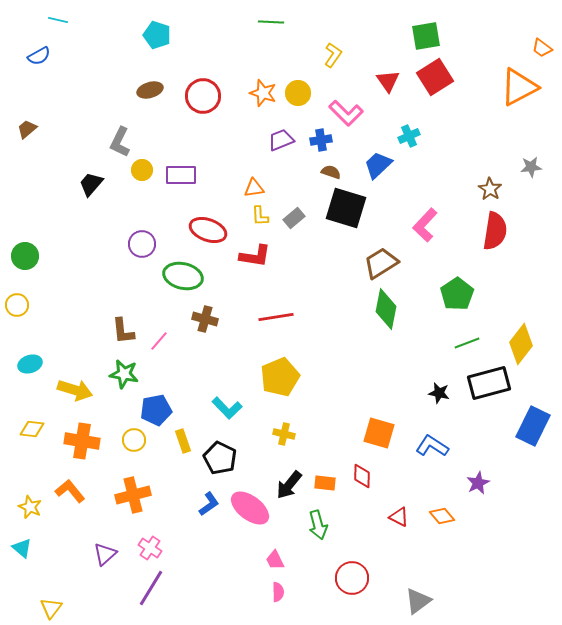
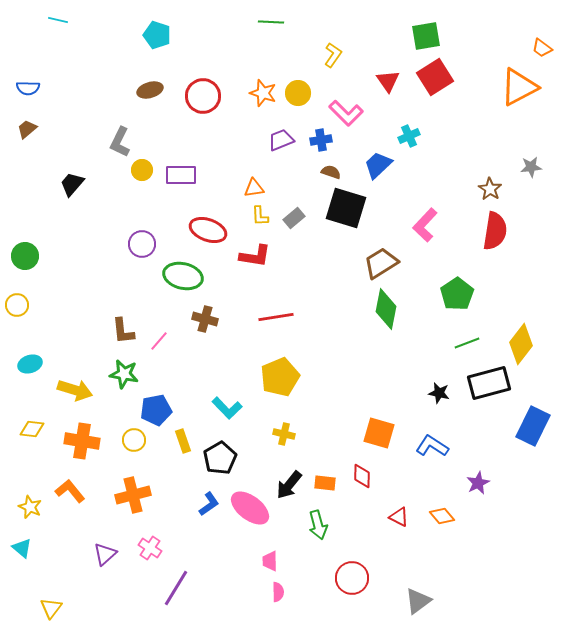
blue semicircle at (39, 56): moved 11 px left, 32 px down; rotated 30 degrees clockwise
black trapezoid at (91, 184): moved 19 px left
black pentagon at (220, 458): rotated 16 degrees clockwise
pink trapezoid at (275, 560): moved 5 px left, 1 px down; rotated 25 degrees clockwise
purple line at (151, 588): moved 25 px right
